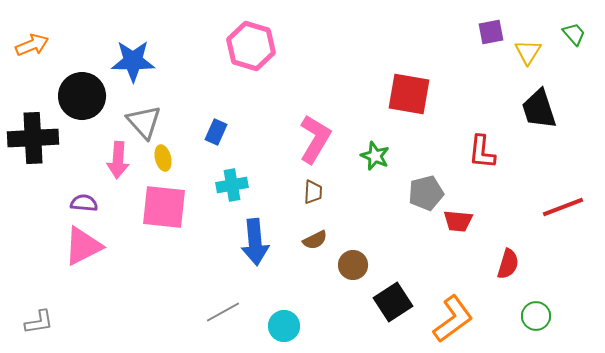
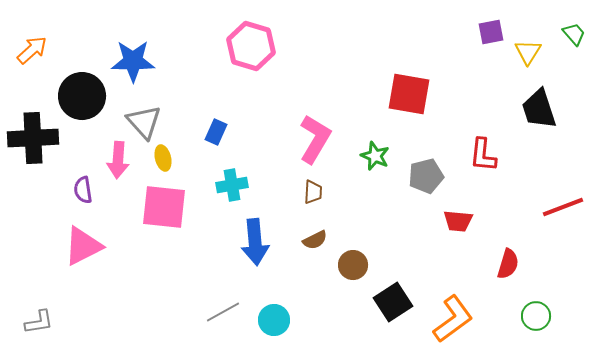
orange arrow: moved 5 px down; rotated 20 degrees counterclockwise
red L-shape: moved 1 px right, 3 px down
gray pentagon: moved 17 px up
purple semicircle: moved 1 px left, 13 px up; rotated 104 degrees counterclockwise
cyan circle: moved 10 px left, 6 px up
